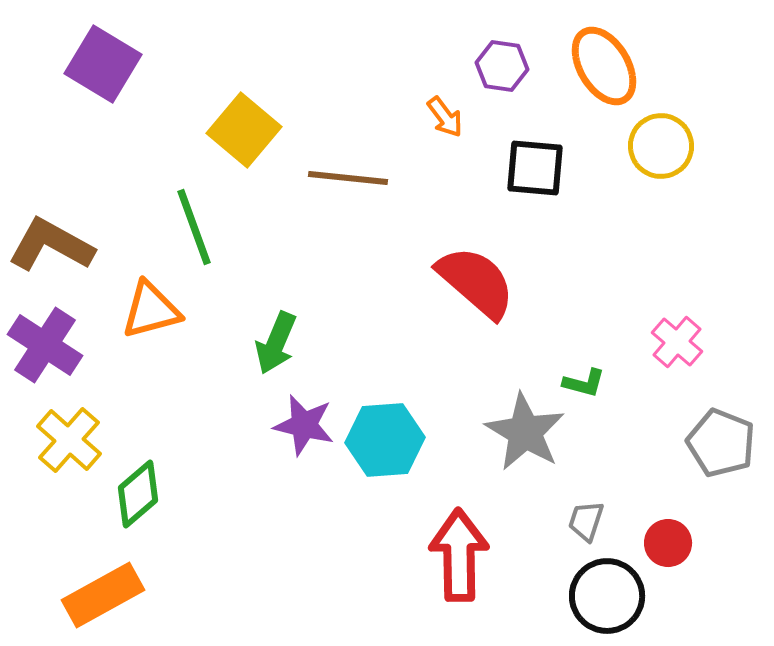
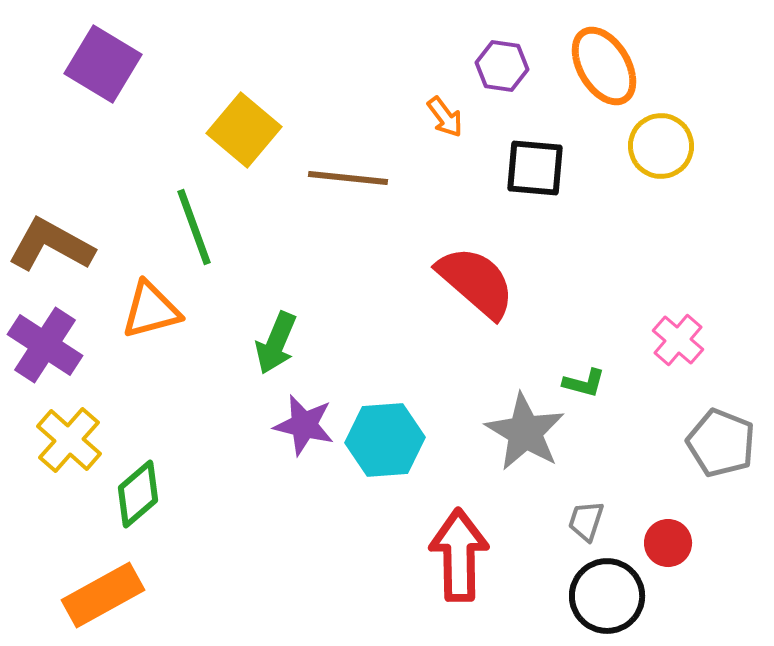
pink cross: moved 1 px right, 2 px up
